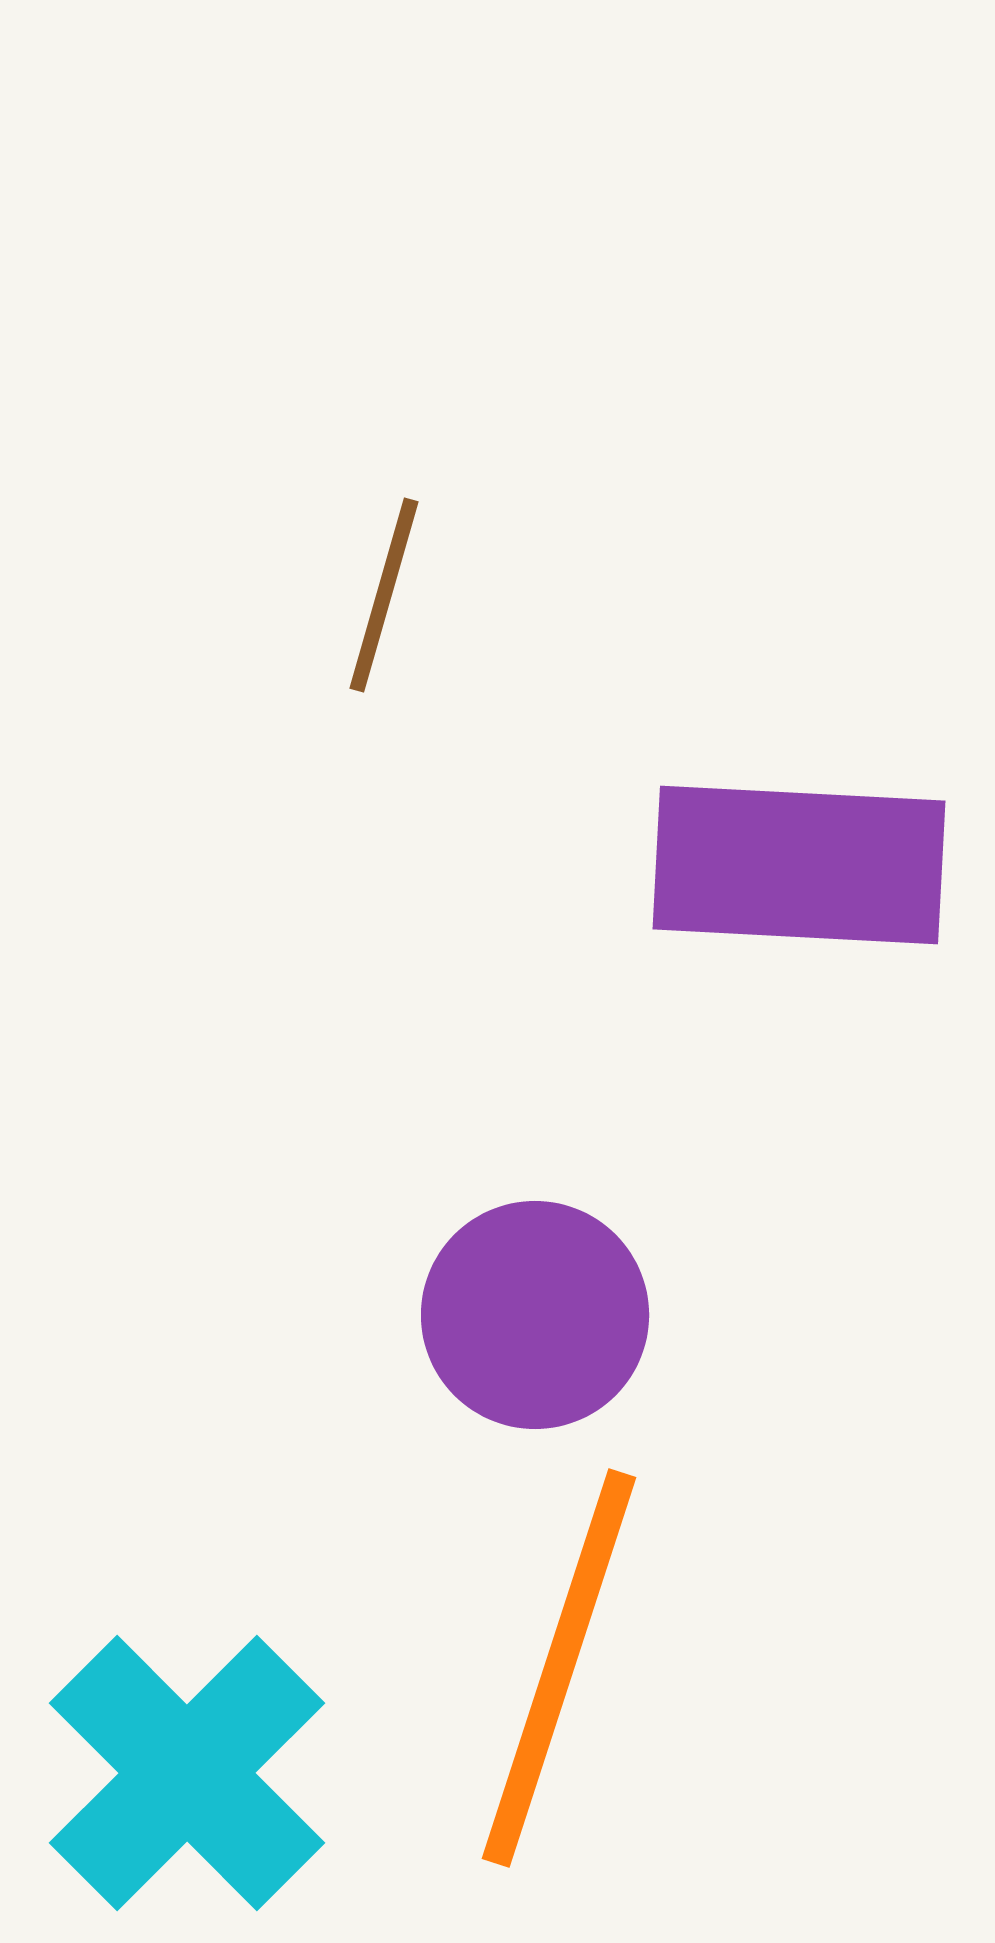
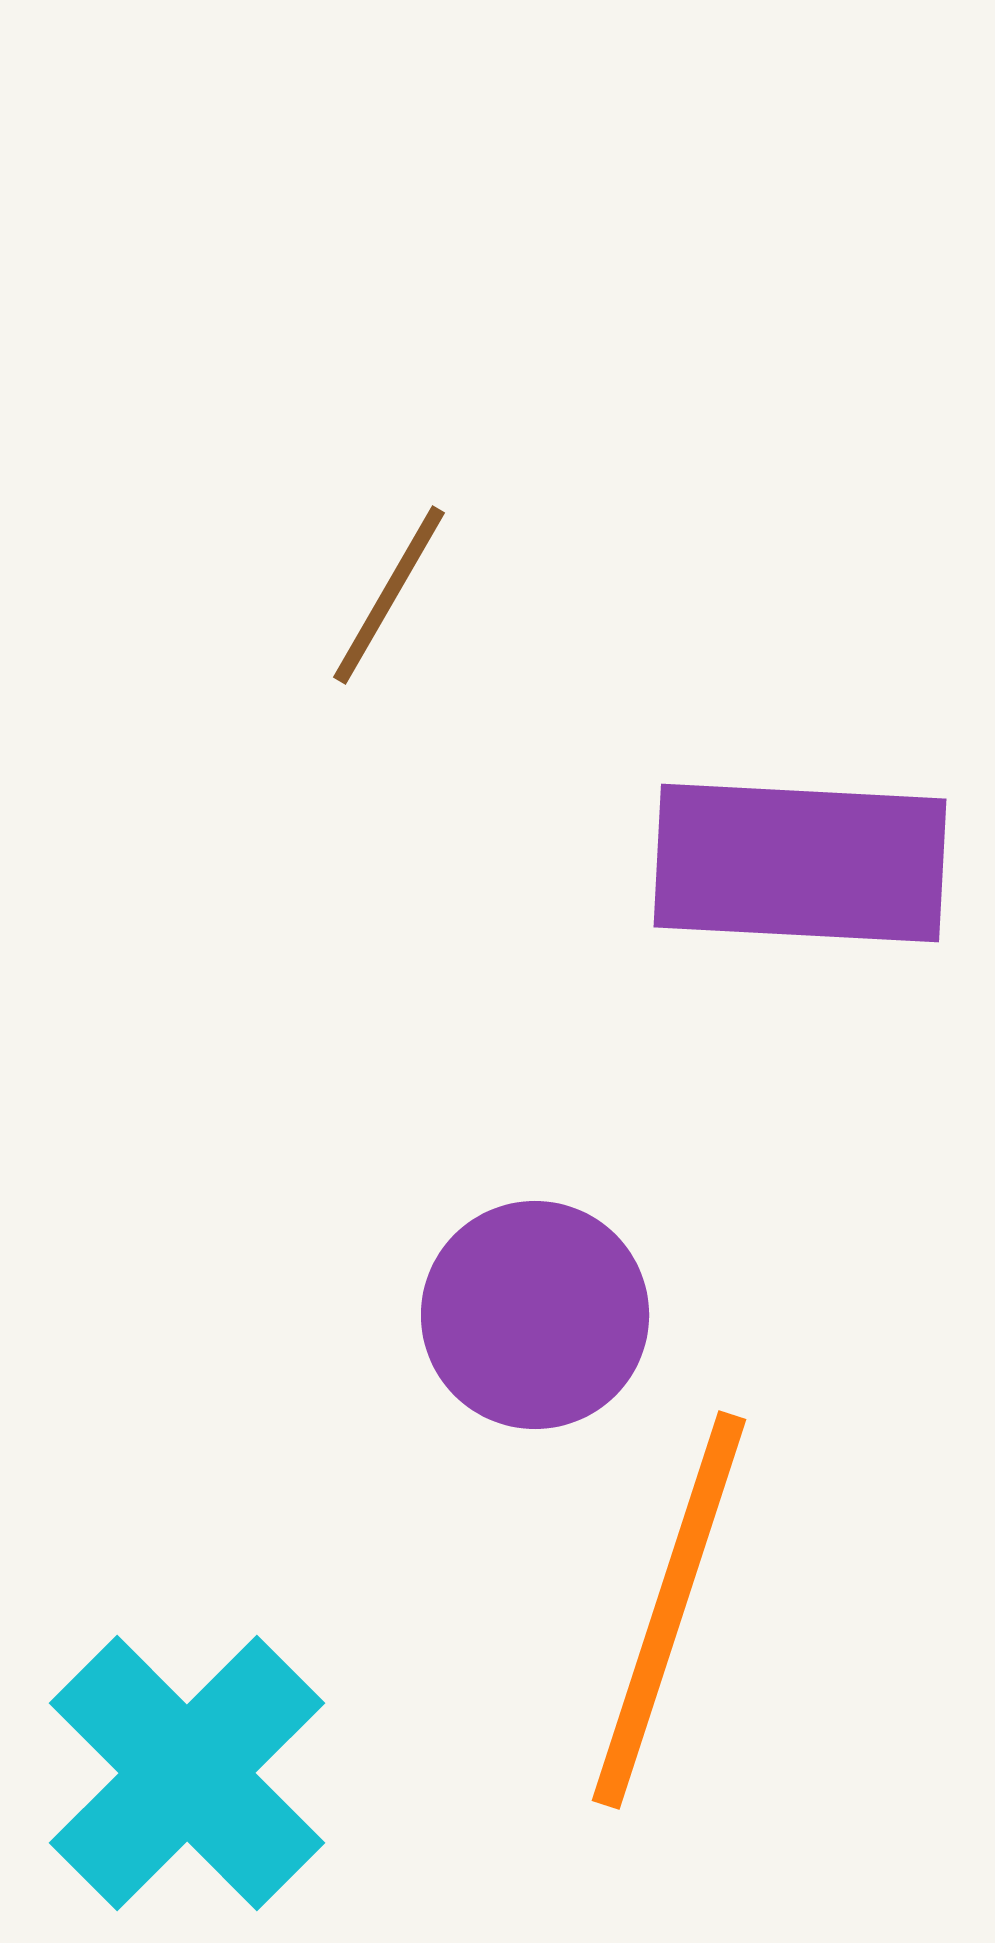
brown line: moved 5 px right; rotated 14 degrees clockwise
purple rectangle: moved 1 px right, 2 px up
orange line: moved 110 px right, 58 px up
